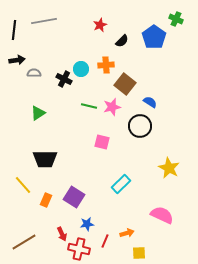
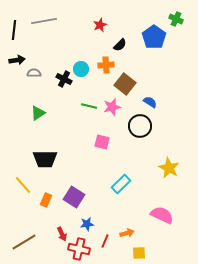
black semicircle: moved 2 px left, 4 px down
